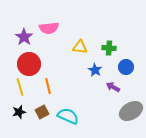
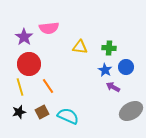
blue star: moved 10 px right
orange line: rotated 21 degrees counterclockwise
